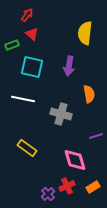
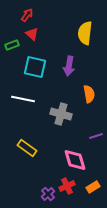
cyan square: moved 3 px right
